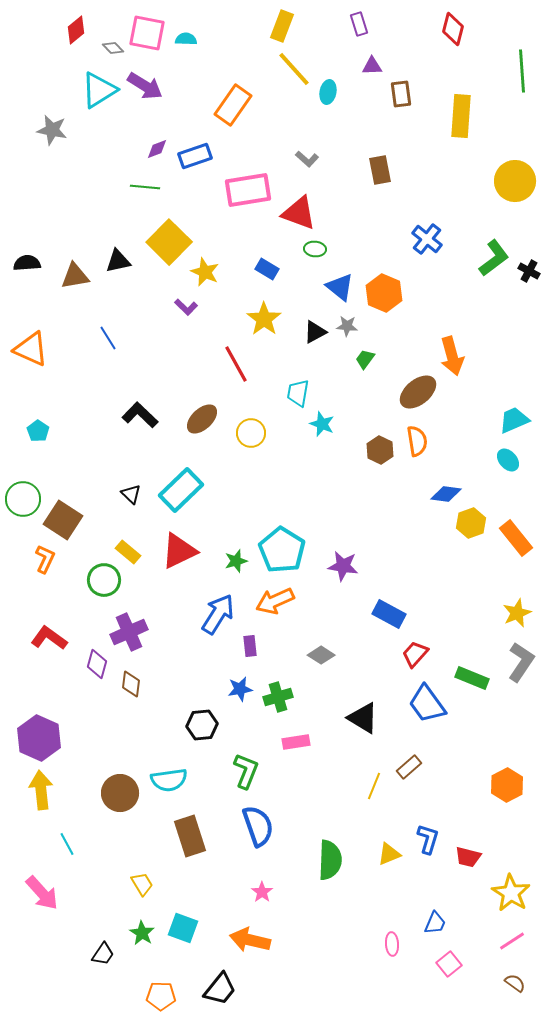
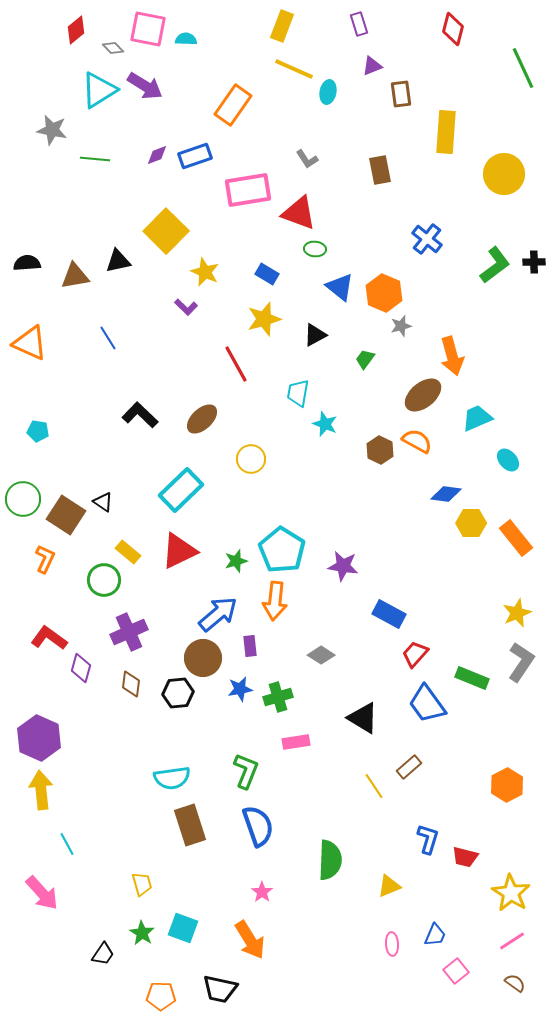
pink square at (147, 33): moved 1 px right, 4 px up
purple triangle at (372, 66): rotated 20 degrees counterclockwise
yellow line at (294, 69): rotated 24 degrees counterclockwise
green line at (522, 71): moved 1 px right, 3 px up; rotated 21 degrees counterclockwise
yellow rectangle at (461, 116): moved 15 px left, 16 px down
purple diamond at (157, 149): moved 6 px down
gray L-shape at (307, 159): rotated 15 degrees clockwise
yellow circle at (515, 181): moved 11 px left, 7 px up
green line at (145, 187): moved 50 px left, 28 px up
yellow square at (169, 242): moved 3 px left, 11 px up
green L-shape at (494, 258): moved 1 px right, 7 px down
blue rectangle at (267, 269): moved 5 px down
black cross at (529, 271): moved 5 px right, 9 px up; rotated 30 degrees counterclockwise
yellow star at (264, 319): rotated 20 degrees clockwise
gray star at (347, 326): moved 54 px right; rotated 20 degrees counterclockwise
black triangle at (315, 332): moved 3 px down
orange triangle at (31, 349): moved 1 px left, 6 px up
brown ellipse at (418, 392): moved 5 px right, 3 px down
cyan trapezoid at (514, 420): moved 37 px left, 2 px up
cyan star at (322, 424): moved 3 px right
cyan pentagon at (38, 431): rotated 25 degrees counterclockwise
yellow circle at (251, 433): moved 26 px down
orange semicircle at (417, 441): rotated 52 degrees counterclockwise
black triangle at (131, 494): moved 28 px left, 8 px down; rotated 10 degrees counterclockwise
brown square at (63, 520): moved 3 px right, 5 px up
yellow hexagon at (471, 523): rotated 20 degrees clockwise
orange arrow at (275, 601): rotated 60 degrees counterclockwise
blue arrow at (218, 614): rotated 18 degrees clockwise
purple diamond at (97, 664): moved 16 px left, 4 px down
black hexagon at (202, 725): moved 24 px left, 32 px up
cyan semicircle at (169, 780): moved 3 px right, 2 px up
yellow line at (374, 786): rotated 56 degrees counterclockwise
brown circle at (120, 793): moved 83 px right, 135 px up
brown rectangle at (190, 836): moved 11 px up
yellow triangle at (389, 854): moved 32 px down
red trapezoid at (468, 857): moved 3 px left
yellow trapezoid at (142, 884): rotated 15 degrees clockwise
blue trapezoid at (435, 923): moved 12 px down
orange arrow at (250, 940): rotated 135 degrees counterclockwise
pink square at (449, 964): moved 7 px right, 7 px down
black trapezoid at (220, 989): rotated 63 degrees clockwise
